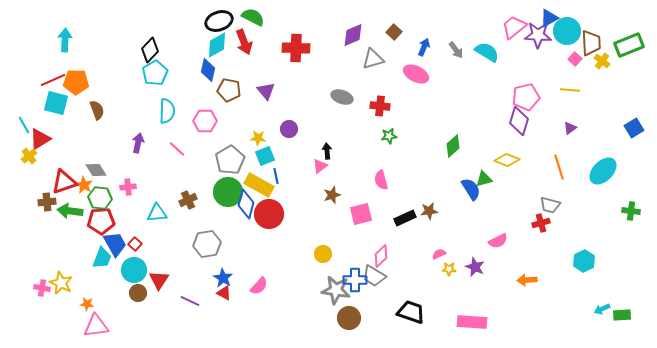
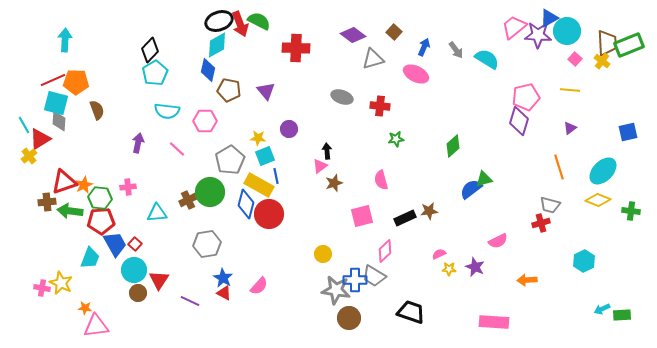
green semicircle at (253, 17): moved 6 px right, 4 px down
purple diamond at (353, 35): rotated 60 degrees clockwise
red arrow at (244, 42): moved 4 px left, 18 px up
brown trapezoid at (591, 43): moved 16 px right
cyan semicircle at (487, 52): moved 7 px down
cyan semicircle at (167, 111): rotated 95 degrees clockwise
blue square at (634, 128): moved 6 px left, 4 px down; rotated 18 degrees clockwise
green star at (389, 136): moved 7 px right, 3 px down
yellow diamond at (507, 160): moved 91 px right, 40 px down
gray diamond at (96, 170): moved 37 px left, 49 px up; rotated 35 degrees clockwise
orange star at (84, 185): rotated 18 degrees clockwise
blue semicircle at (471, 189): rotated 95 degrees counterclockwise
green circle at (228, 192): moved 18 px left
brown star at (332, 195): moved 2 px right, 12 px up
pink square at (361, 214): moved 1 px right, 2 px down
pink diamond at (381, 256): moved 4 px right, 5 px up
cyan trapezoid at (102, 258): moved 12 px left
orange star at (87, 304): moved 2 px left, 4 px down
pink rectangle at (472, 322): moved 22 px right
